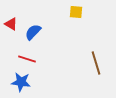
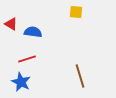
blue semicircle: rotated 54 degrees clockwise
red line: rotated 36 degrees counterclockwise
brown line: moved 16 px left, 13 px down
blue star: rotated 18 degrees clockwise
